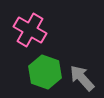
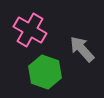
gray arrow: moved 29 px up
